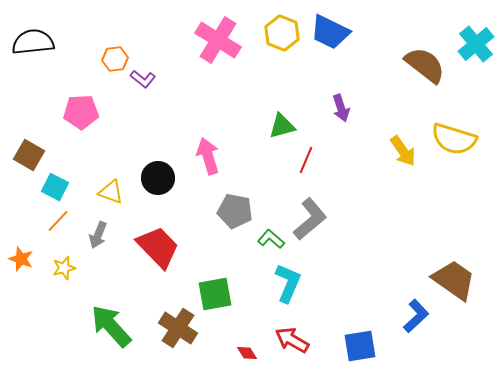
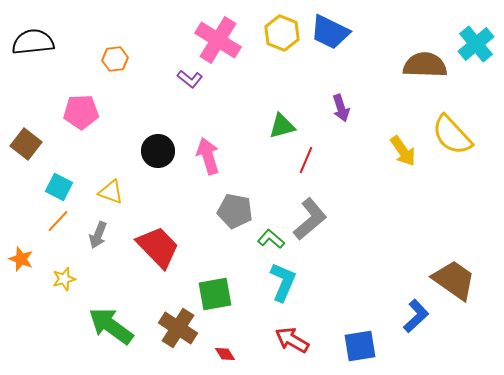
brown semicircle: rotated 36 degrees counterclockwise
purple L-shape: moved 47 px right
yellow semicircle: moved 2 px left, 4 px up; rotated 30 degrees clockwise
brown square: moved 3 px left, 11 px up; rotated 8 degrees clockwise
black circle: moved 27 px up
cyan square: moved 4 px right
yellow star: moved 11 px down
cyan L-shape: moved 5 px left, 1 px up
green arrow: rotated 12 degrees counterclockwise
red diamond: moved 22 px left, 1 px down
